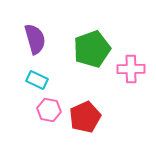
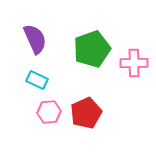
purple semicircle: rotated 8 degrees counterclockwise
pink cross: moved 3 px right, 6 px up
pink hexagon: moved 2 px down; rotated 15 degrees counterclockwise
red pentagon: moved 1 px right, 4 px up
